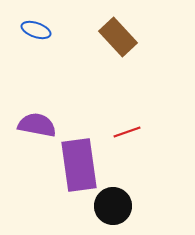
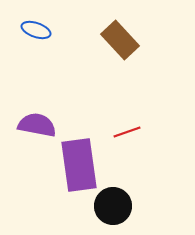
brown rectangle: moved 2 px right, 3 px down
